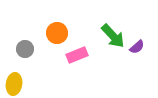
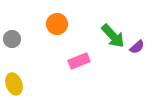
orange circle: moved 9 px up
gray circle: moved 13 px left, 10 px up
pink rectangle: moved 2 px right, 6 px down
yellow ellipse: rotated 30 degrees counterclockwise
